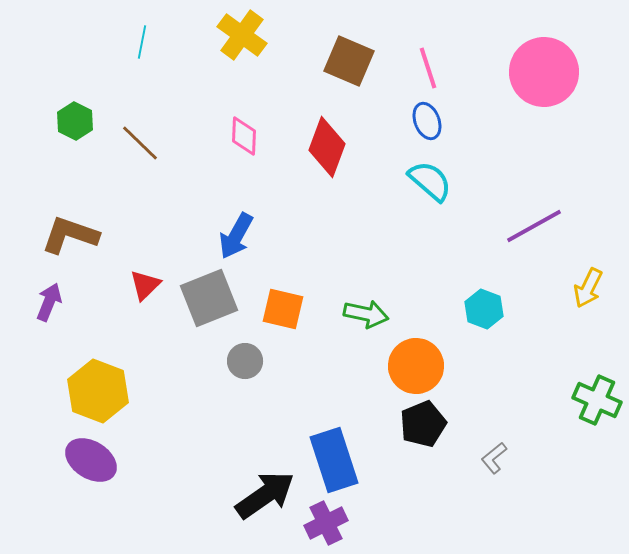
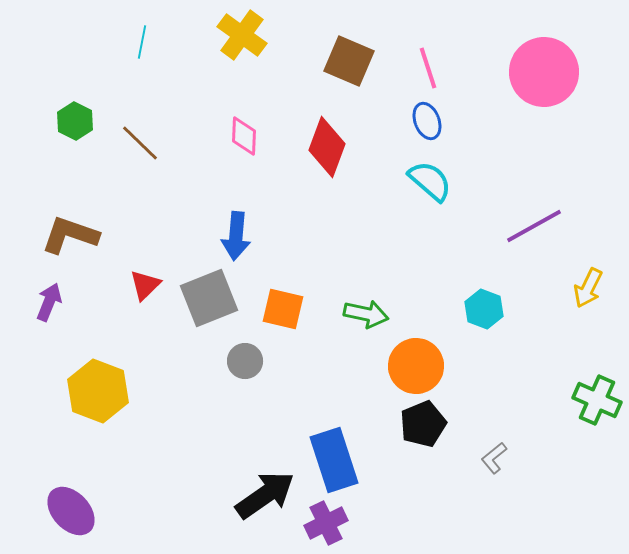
blue arrow: rotated 24 degrees counterclockwise
purple ellipse: moved 20 px left, 51 px down; rotated 15 degrees clockwise
